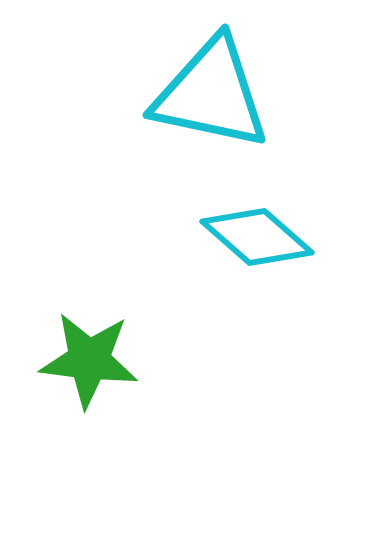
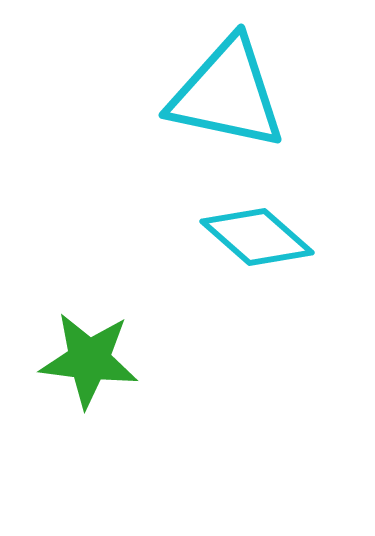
cyan triangle: moved 16 px right
